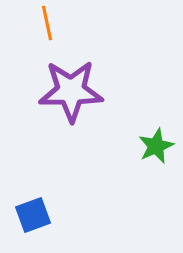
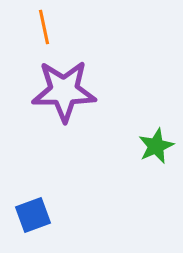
orange line: moved 3 px left, 4 px down
purple star: moved 7 px left
